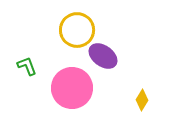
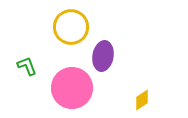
yellow circle: moved 6 px left, 3 px up
purple ellipse: rotated 64 degrees clockwise
yellow diamond: rotated 25 degrees clockwise
